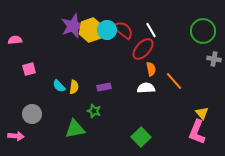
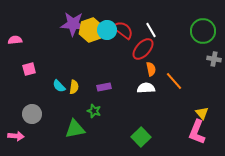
purple star: moved 2 px up; rotated 25 degrees clockwise
